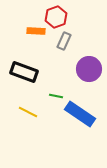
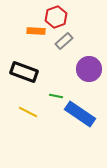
gray rectangle: rotated 24 degrees clockwise
